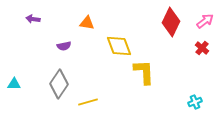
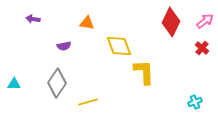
gray diamond: moved 2 px left, 1 px up
